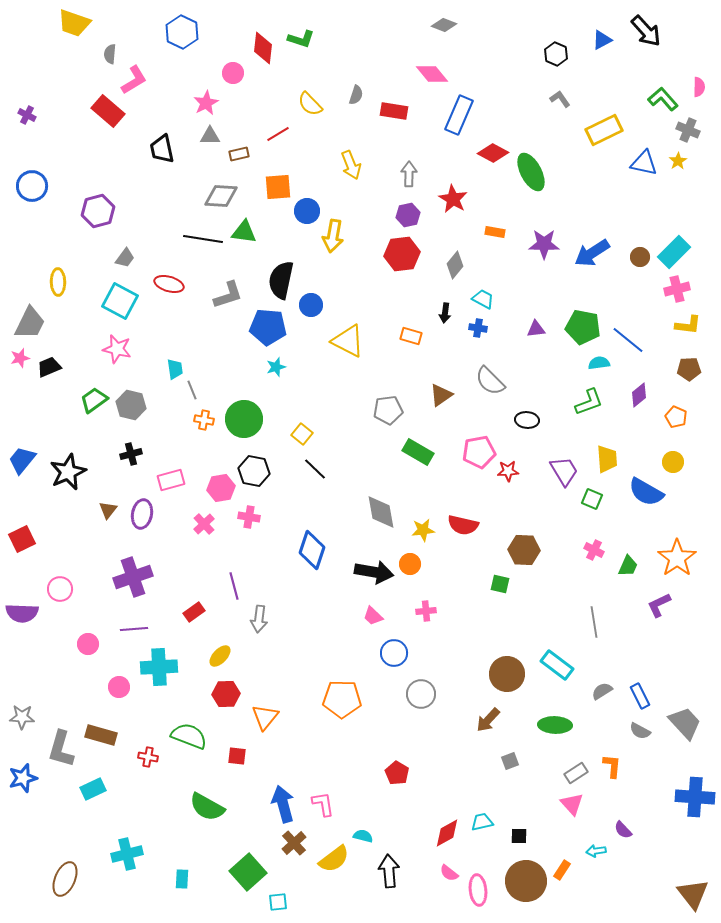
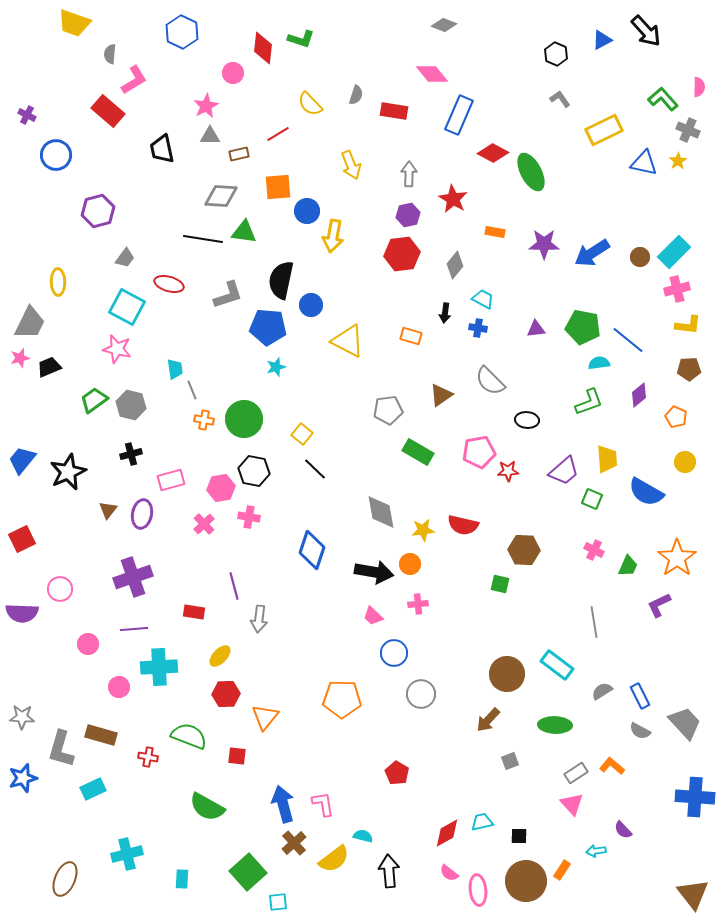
pink star at (206, 103): moved 3 px down
blue circle at (32, 186): moved 24 px right, 31 px up
cyan square at (120, 301): moved 7 px right, 6 px down
yellow circle at (673, 462): moved 12 px right
purple trapezoid at (564, 471): rotated 80 degrees clockwise
pink cross at (426, 611): moved 8 px left, 7 px up
red rectangle at (194, 612): rotated 45 degrees clockwise
orange L-shape at (612, 766): rotated 55 degrees counterclockwise
